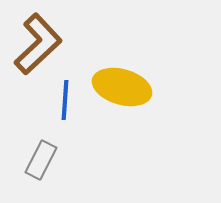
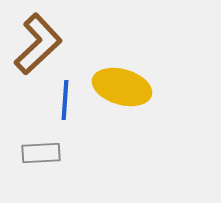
gray rectangle: moved 7 px up; rotated 60 degrees clockwise
